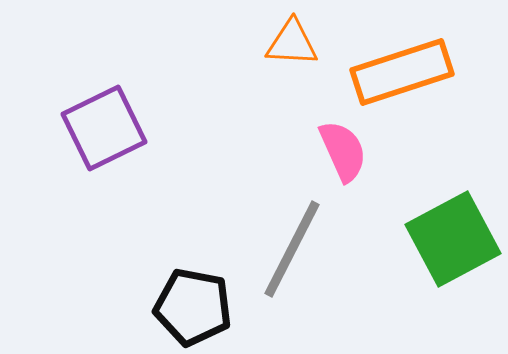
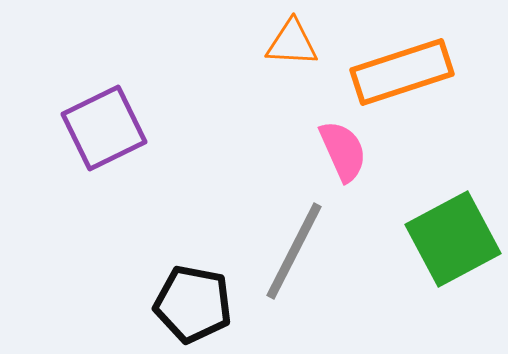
gray line: moved 2 px right, 2 px down
black pentagon: moved 3 px up
